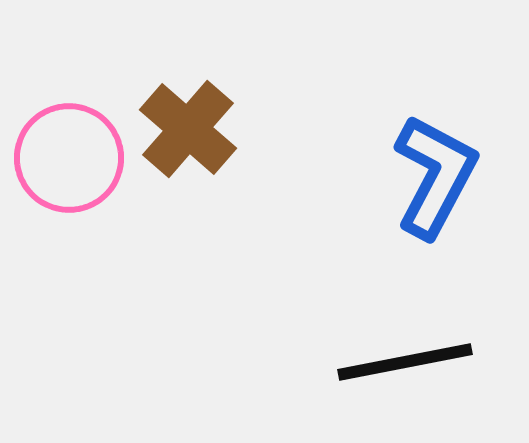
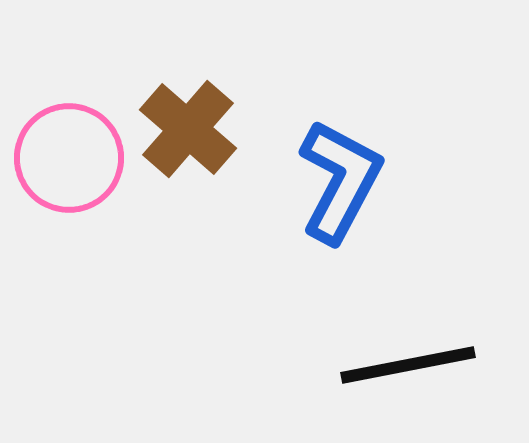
blue L-shape: moved 95 px left, 5 px down
black line: moved 3 px right, 3 px down
